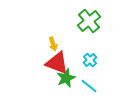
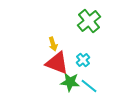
cyan cross: moved 7 px left
green star: moved 4 px right, 4 px down; rotated 30 degrees clockwise
